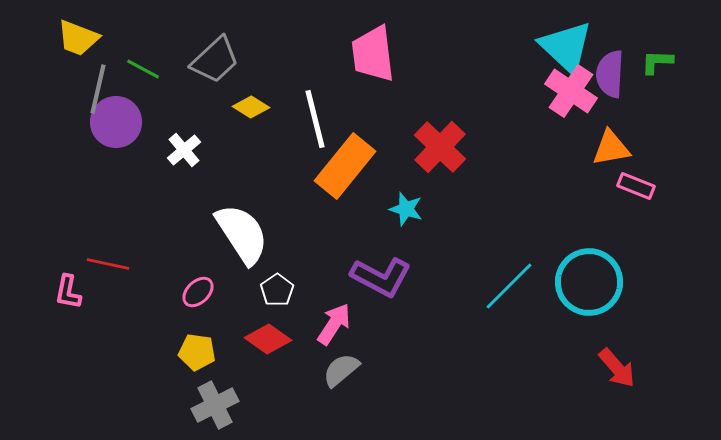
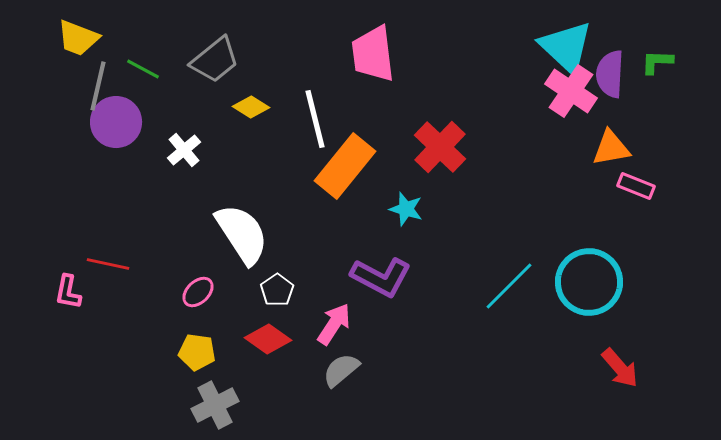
gray trapezoid: rotated 4 degrees clockwise
gray line: moved 3 px up
red arrow: moved 3 px right
